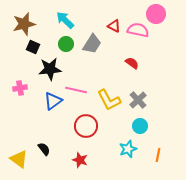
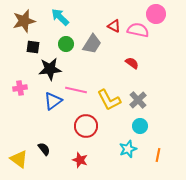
cyan arrow: moved 5 px left, 3 px up
brown star: moved 3 px up
black square: rotated 16 degrees counterclockwise
